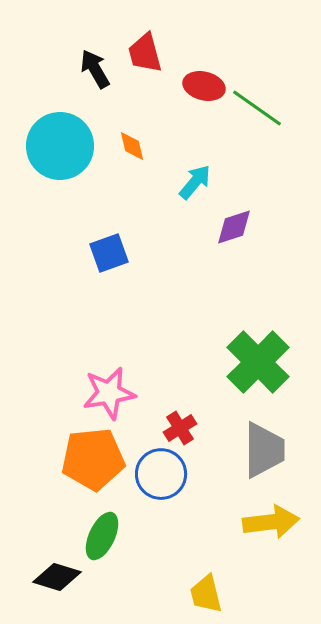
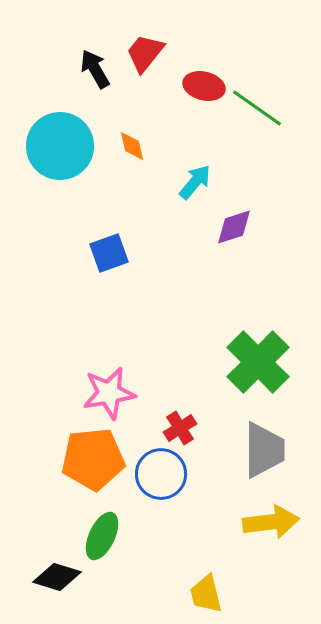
red trapezoid: rotated 54 degrees clockwise
